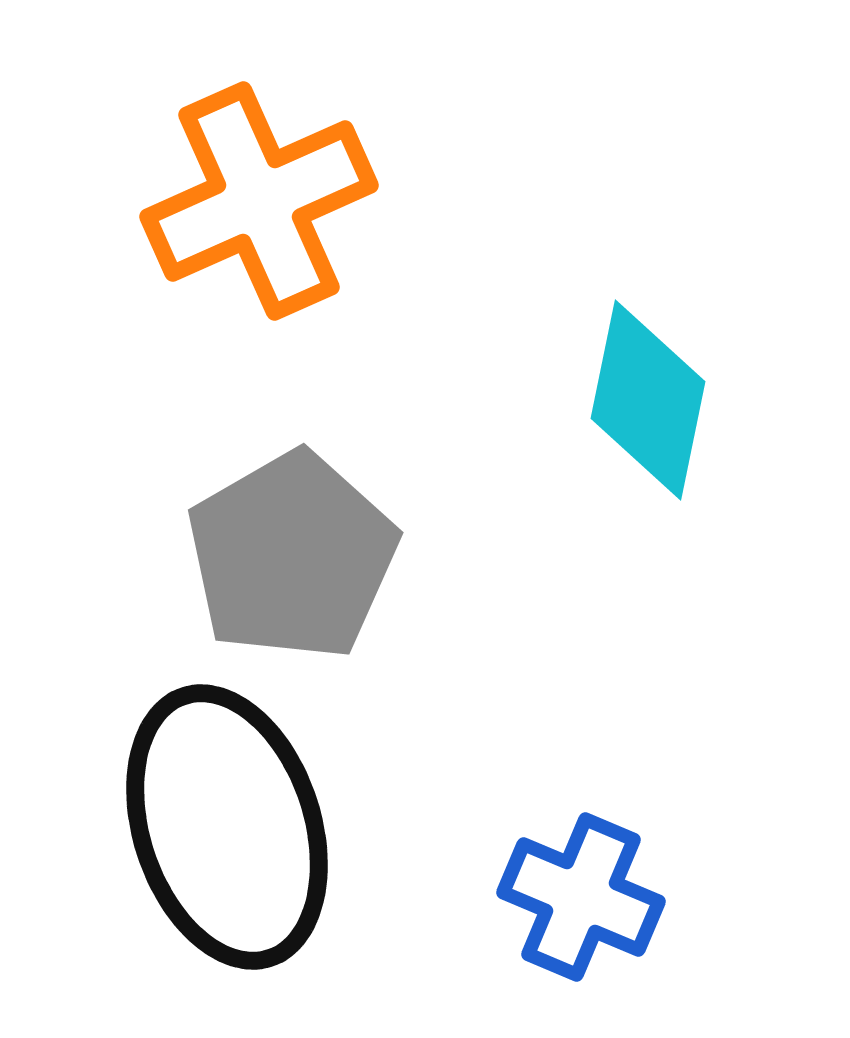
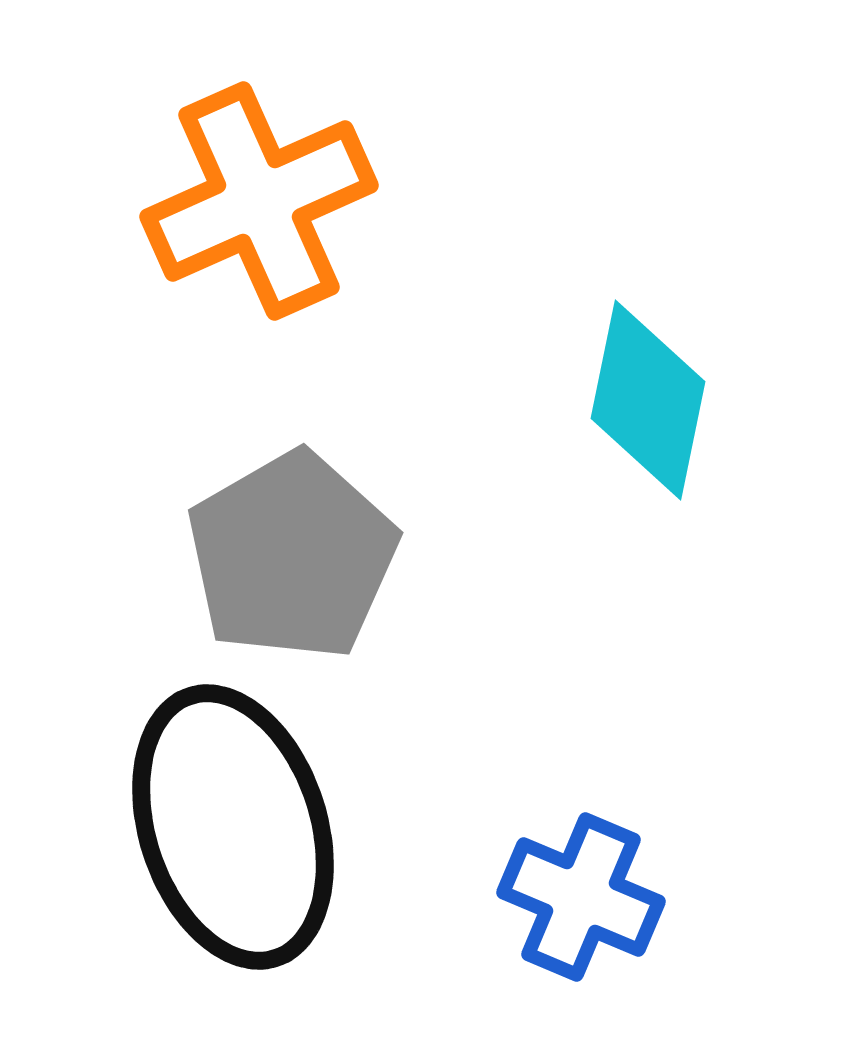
black ellipse: moved 6 px right
